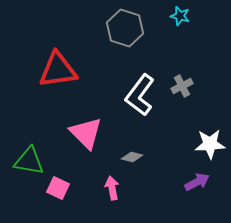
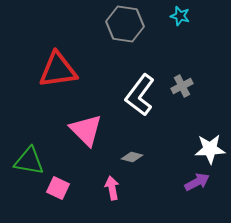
gray hexagon: moved 4 px up; rotated 9 degrees counterclockwise
pink triangle: moved 3 px up
white star: moved 5 px down
